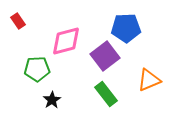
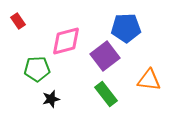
orange triangle: rotated 30 degrees clockwise
black star: moved 1 px left, 1 px up; rotated 18 degrees clockwise
